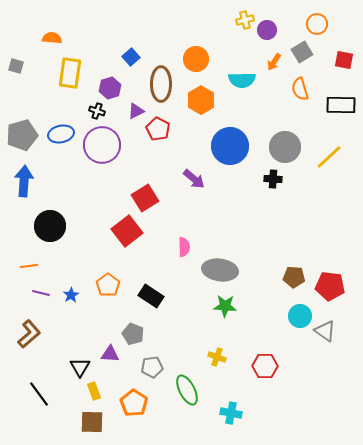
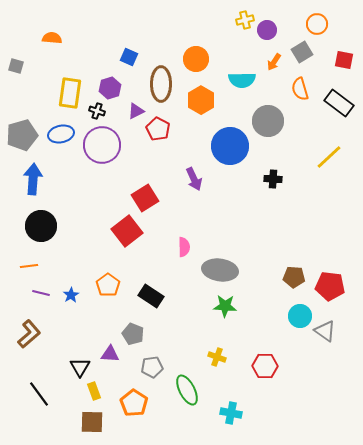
blue square at (131, 57): moved 2 px left; rotated 24 degrees counterclockwise
yellow rectangle at (70, 73): moved 20 px down
black rectangle at (341, 105): moved 2 px left, 2 px up; rotated 36 degrees clockwise
gray circle at (285, 147): moved 17 px left, 26 px up
purple arrow at (194, 179): rotated 25 degrees clockwise
blue arrow at (24, 181): moved 9 px right, 2 px up
black circle at (50, 226): moved 9 px left
